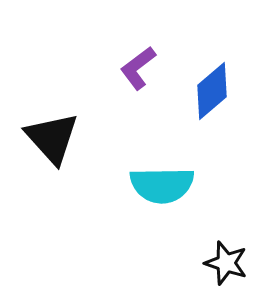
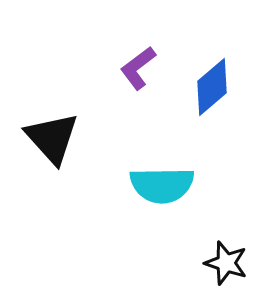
blue diamond: moved 4 px up
